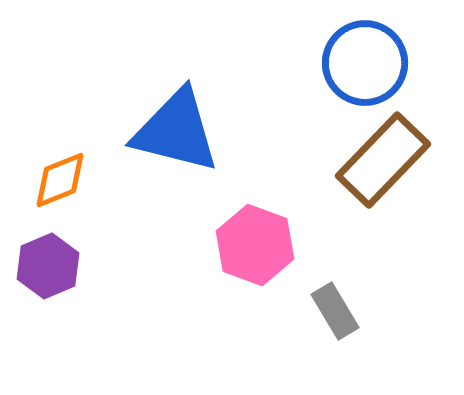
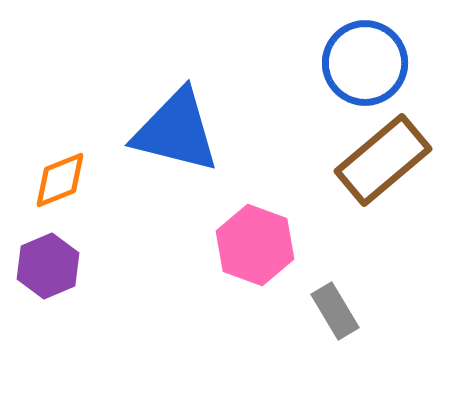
brown rectangle: rotated 6 degrees clockwise
